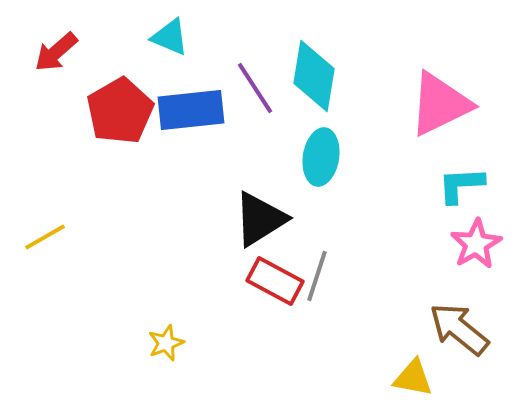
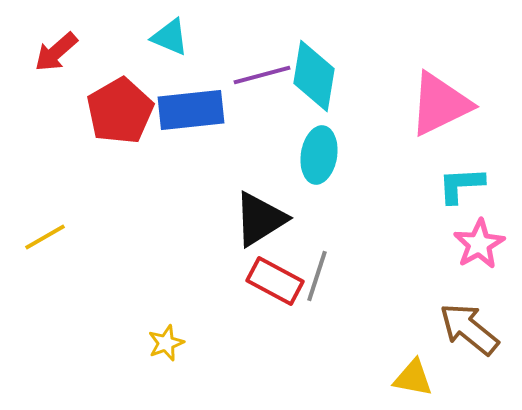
purple line: moved 7 px right, 13 px up; rotated 72 degrees counterclockwise
cyan ellipse: moved 2 px left, 2 px up
pink star: moved 3 px right
brown arrow: moved 10 px right
